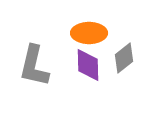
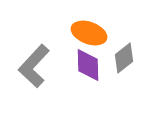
orange ellipse: rotated 20 degrees clockwise
gray L-shape: rotated 30 degrees clockwise
